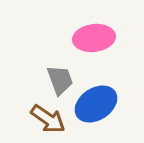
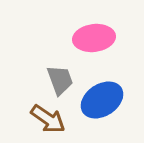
blue ellipse: moved 6 px right, 4 px up
